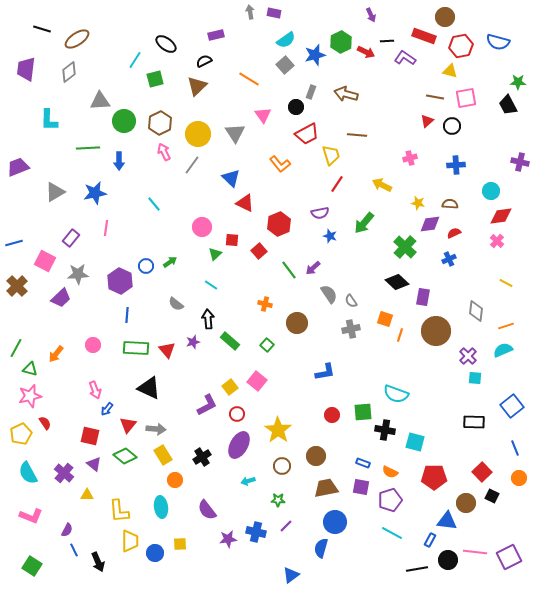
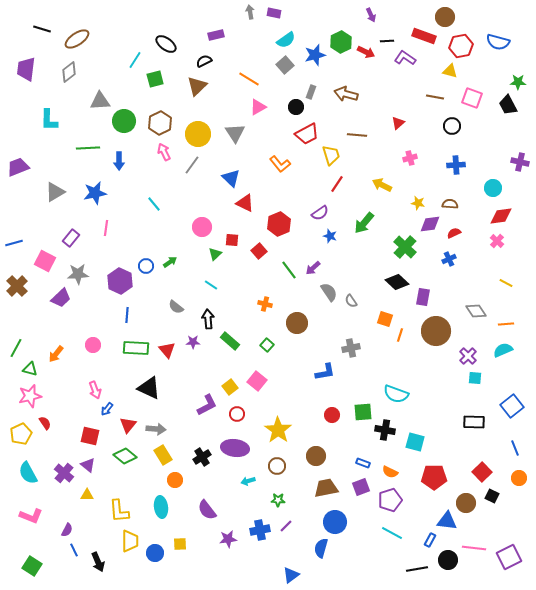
pink square at (466, 98): moved 6 px right; rotated 30 degrees clockwise
pink triangle at (263, 115): moved 5 px left, 8 px up; rotated 36 degrees clockwise
red triangle at (427, 121): moved 29 px left, 2 px down
cyan circle at (491, 191): moved 2 px right, 3 px up
purple semicircle at (320, 213): rotated 24 degrees counterclockwise
gray semicircle at (329, 294): moved 2 px up
gray semicircle at (176, 304): moved 3 px down
gray diamond at (476, 311): rotated 40 degrees counterclockwise
orange line at (506, 326): moved 2 px up; rotated 14 degrees clockwise
gray cross at (351, 329): moved 19 px down
purple star at (193, 342): rotated 16 degrees clockwise
purple ellipse at (239, 445): moved 4 px left, 3 px down; rotated 68 degrees clockwise
purple triangle at (94, 464): moved 6 px left, 1 px down
brown circle at (282, 466): moved 5 px left
purple square at (361, 487): rotated 30 degrees counterclockwise
blue cross at (256, 532): moved 4 px right, 2 px up; rotated 24 degrees counterclockwise
pink line at (475, 552): moved 1 px left, 4 px up
